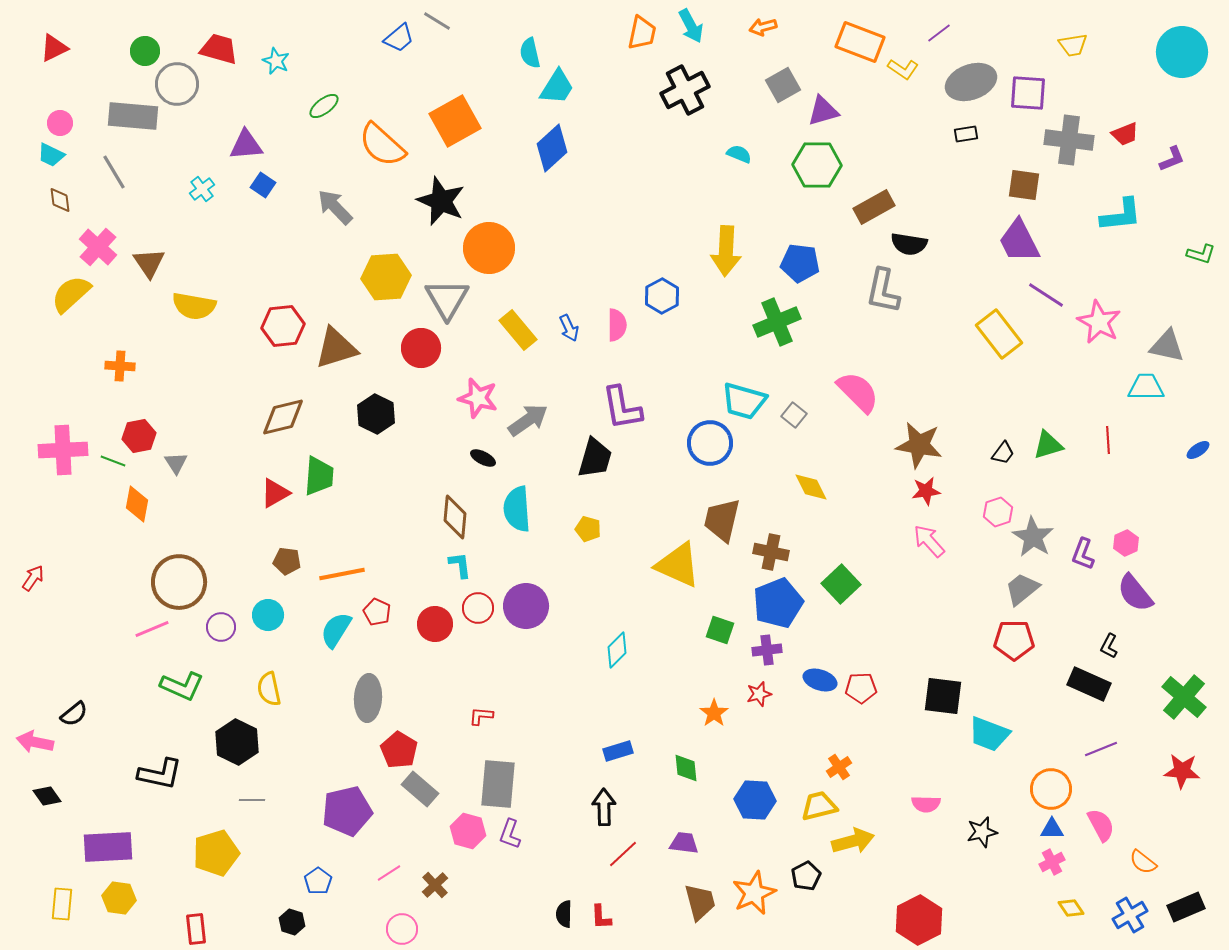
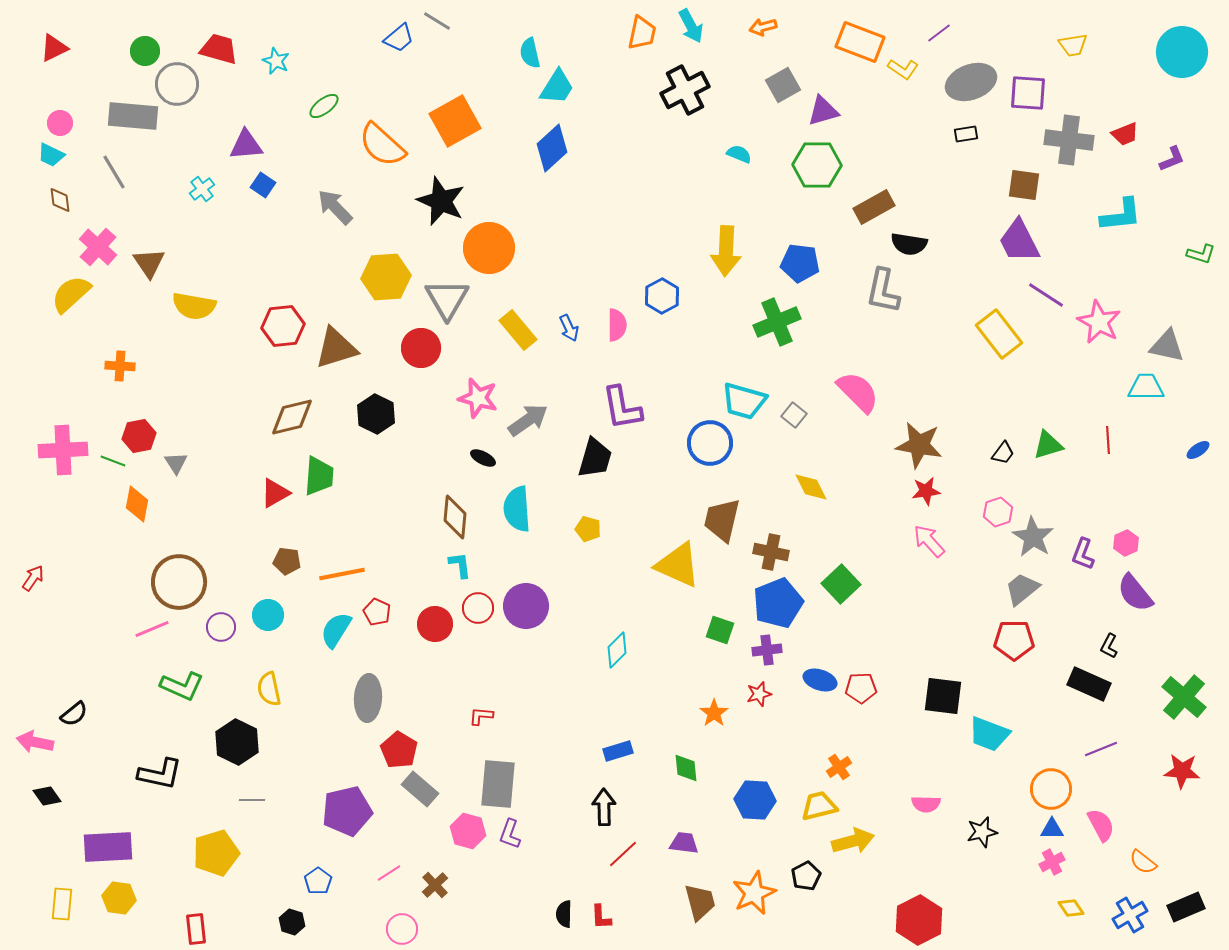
brown diamond at (283, 417): moved 9 px right
